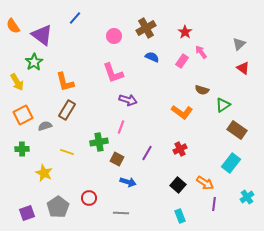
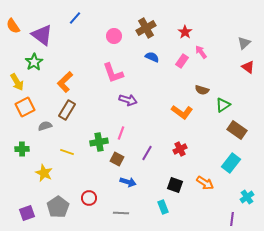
gray triangle at (239, 44): moved 5 px right, 1 px up
red triangle at (243, 68): moved 5 px right, 1 px up
orange L-shape at (65, 82): rotated 60 degrees clockwise
orange square at (23, 115): moved 2 px right, 8 px up
pink line at (121, 127): moved 6 px down
black square at (178, 185): moved 3 px left; rotated 21 degrees counterclockwise
purple line at (214, 204): moved 18 px right, 15 px down
cyan rectangle at (180, 216): moved 17 px left, 9 px up
